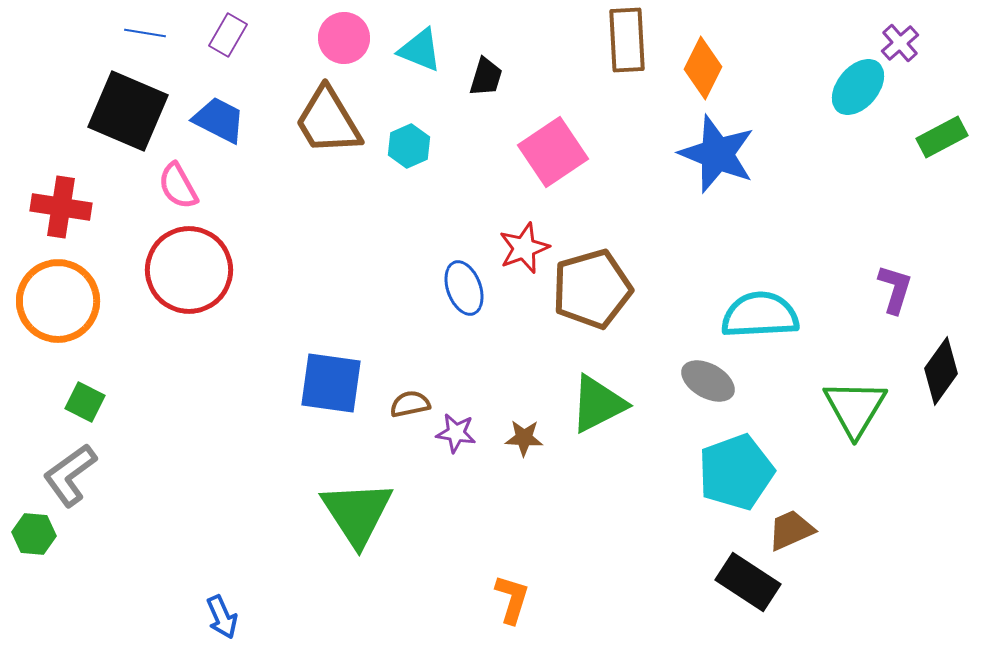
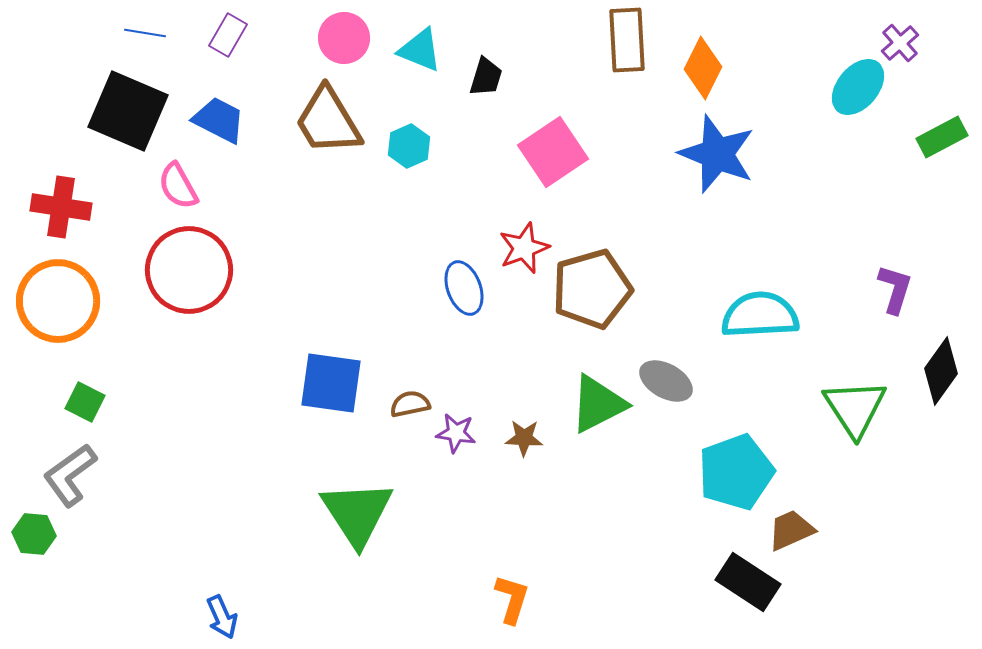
gray ellipse at (708, 381): moved 42 px left
green triangle at (855, 408): rotated 4 degrees counterclockwise
